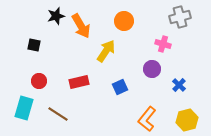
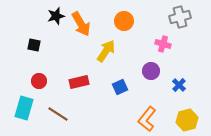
orange arrow: moved 2 px up
purple circle: moved 1 px left, 2 px down
